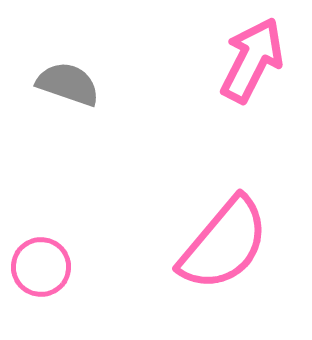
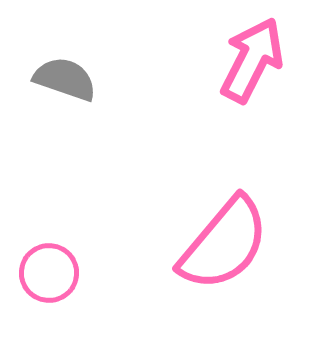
gray semicircle: moved 3 px left, 5 px up
pink circle: moved 8 px right, 6 px down
